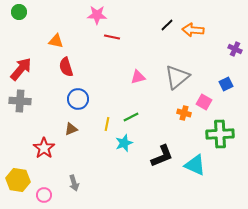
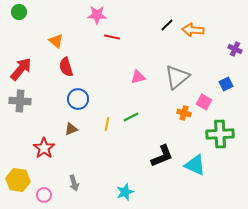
orange triangle: rotated 28 degrees clockwise
cyan star: moved 1 px right, 49 px down
